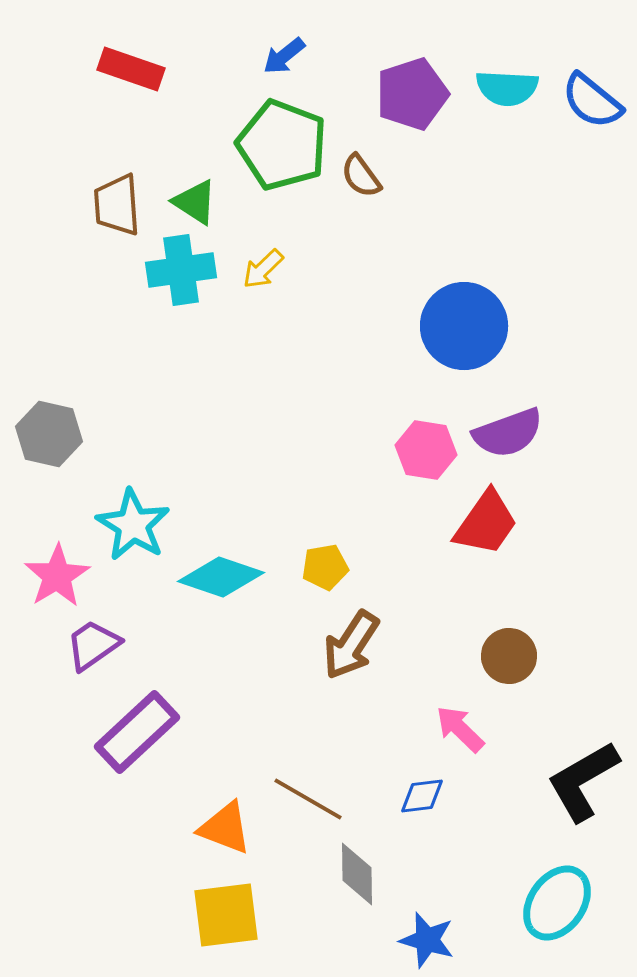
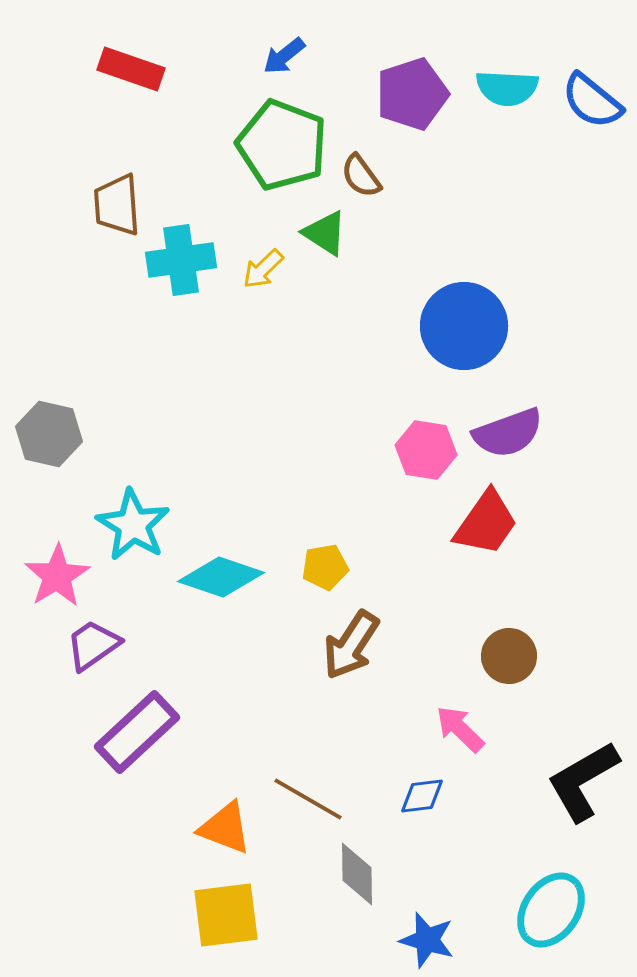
green triangle: moved 130 px right, 31 px down
cyan cross: moved 10 px up
cyan ellipse: moved 6 px left, 7 px down
